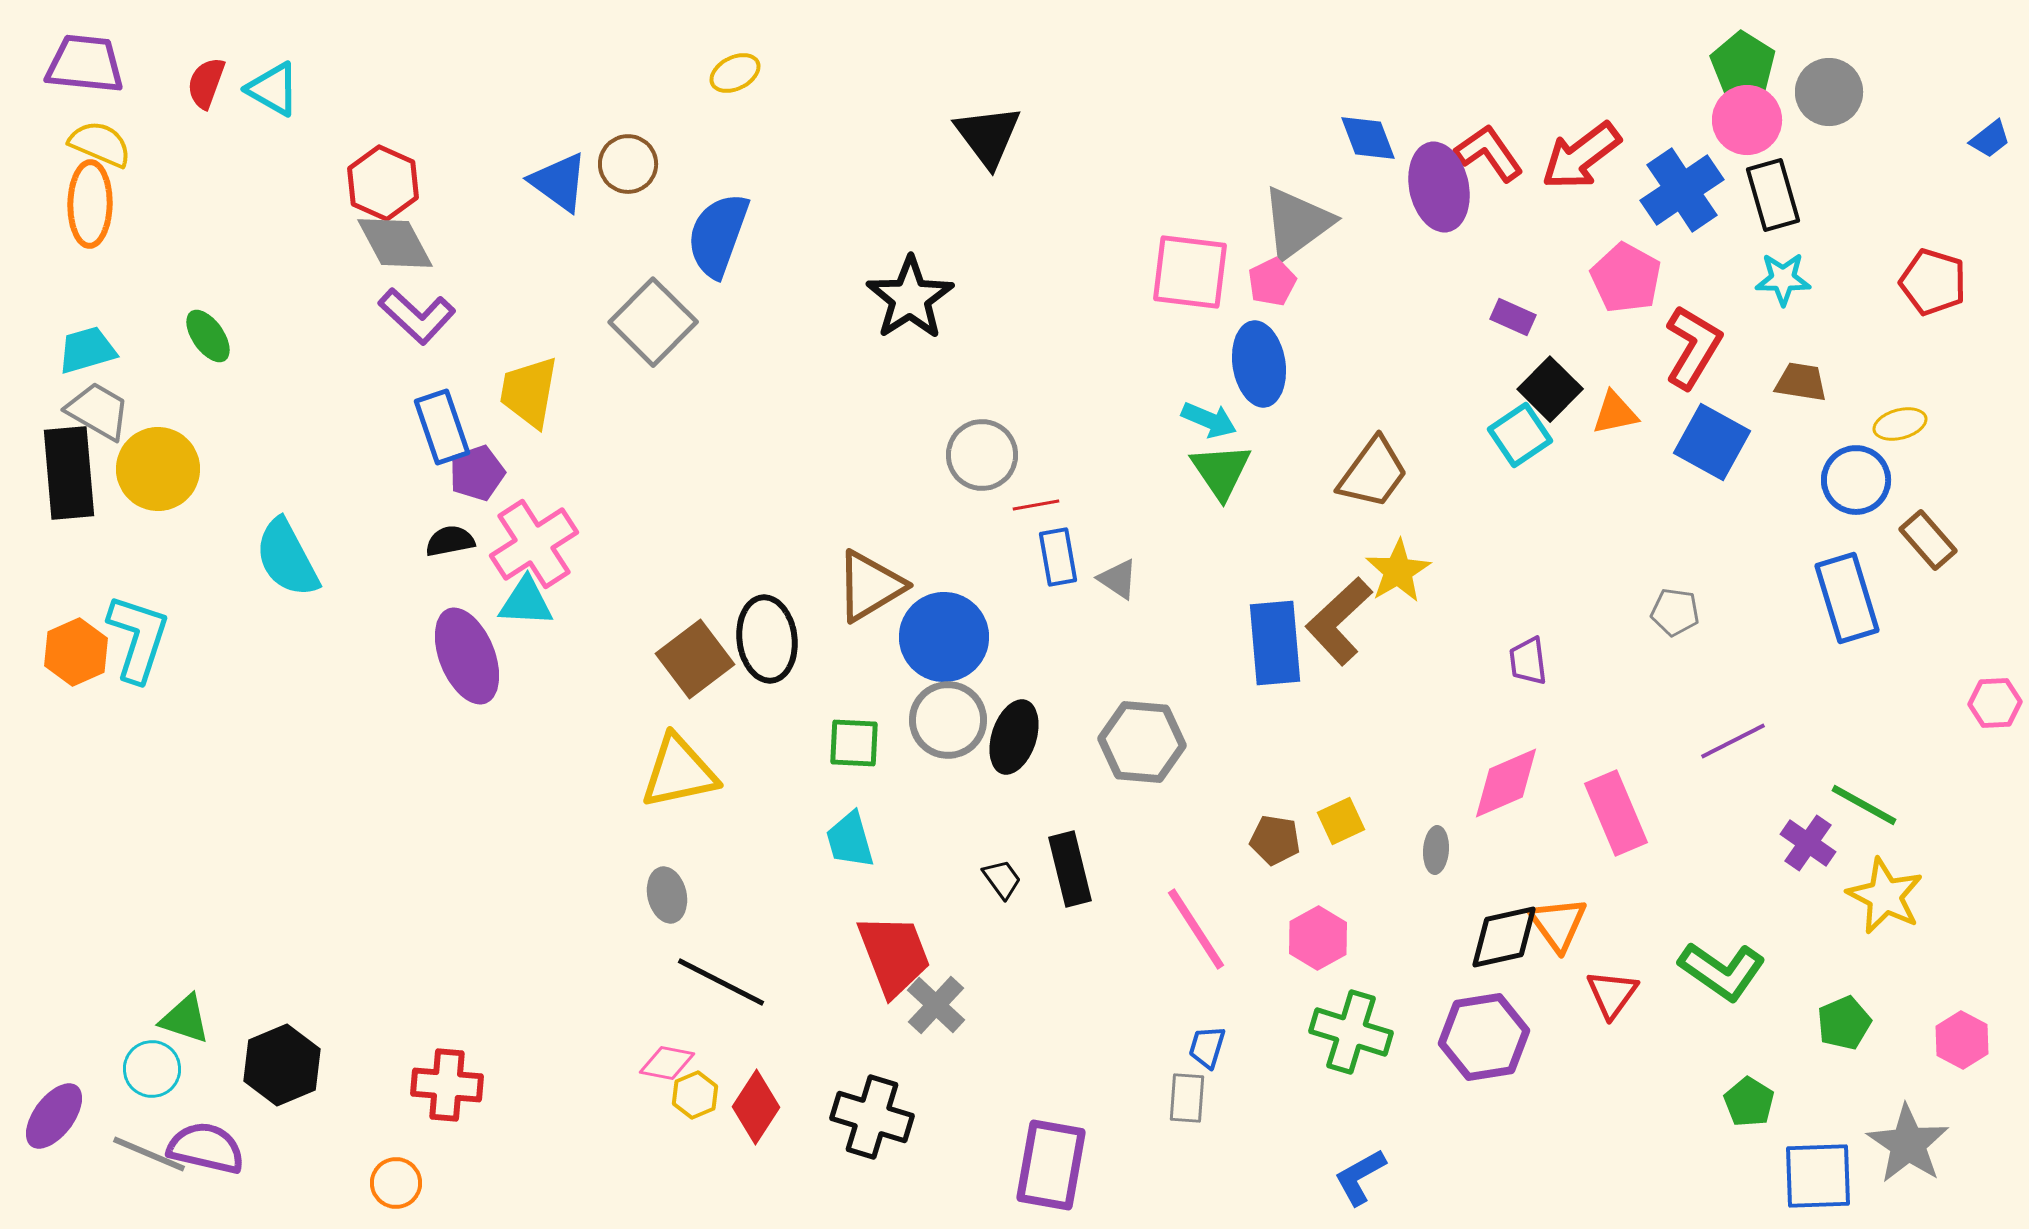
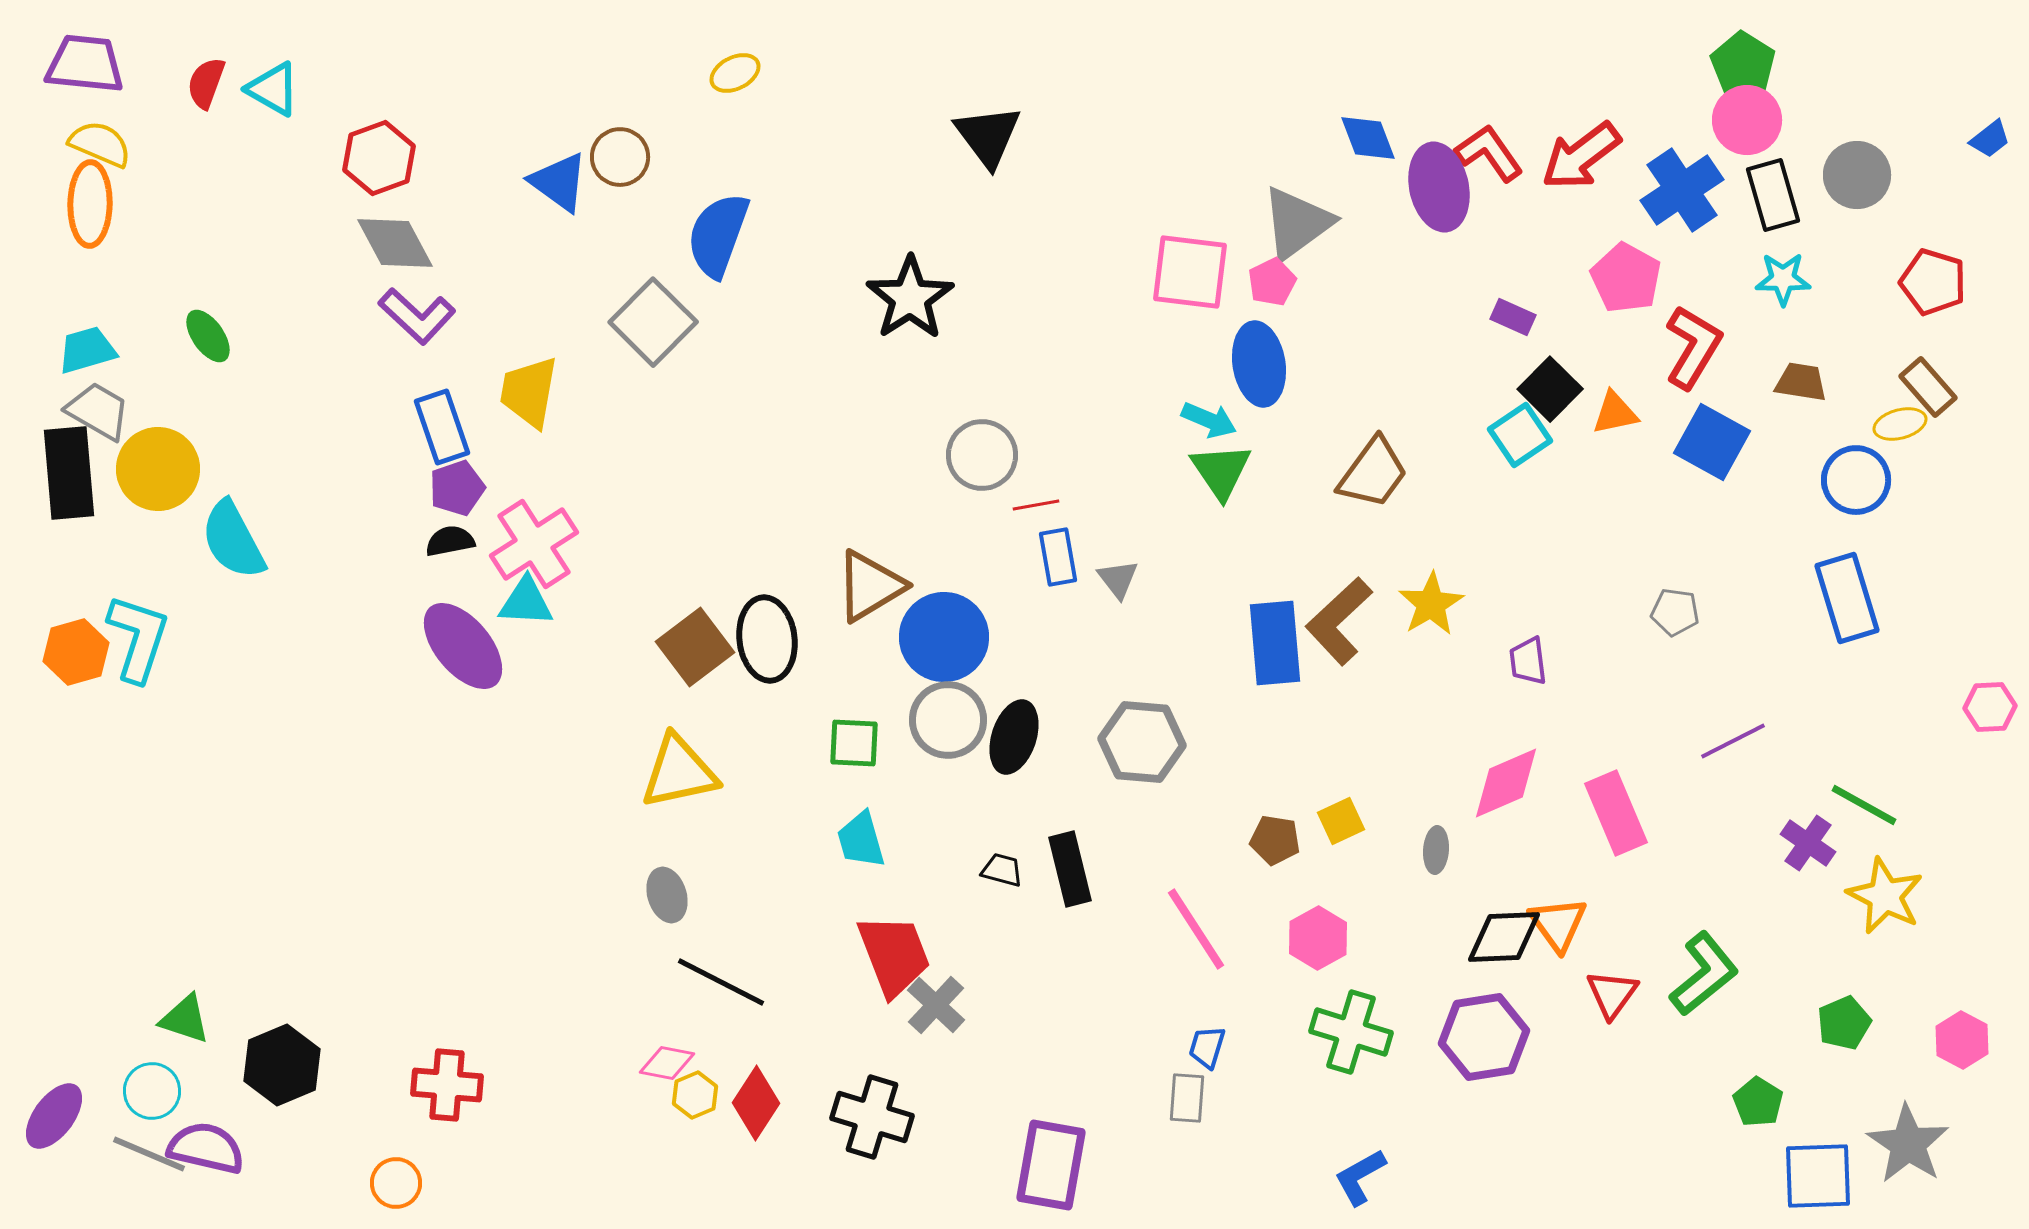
gray circle at (1829, 92): moved 28 px right, 83 px down
brown circle at (628, 164): moved 8 px left, 7 px up
red hexagon at (383, 183): moved 4 px left, 25 px up; rotated 16 degrees clockwise
purple pentagon at (477, 473): moved 20 px left, 15 px down
brown rectangle at (1928, 540): moved 153 px up
cyan semicircle at (287, 558): moved 54 px left, 18 px up
yellow star at (1398, 571): moved 33 px right, 33 px down
gray triangle at (1118, 579): rotated 18 degrees clockwise
orange hexagon at (76, 652): rotated 8 degrees clockwise
purple ellipse at (467, 656): moved 4 px left, 10 px up; rotated 18 degrees counterclockwise
brown square at (695, 659): moved 12 px up
pink hexagon at (1995, 703): moved 5 px left, 4 px down
cyan trapezoid at (850, 840): moved 11 px right
black trapezoid at (1002, 879): moved 9 px up; rotated 39 degrees counterclockwise
gray ellipse at (667, 895): rotated 4 degrees counterclockwise
black diamond at (1504, 937): rotated 10 degrees clockwise
green L-shape at (1722, 971): moved 18 px left, 3 px down; rotated 74 degrees counterclockwise
cyan circle at (152, 1069): moved 22 px down
green pentagon at (1749, 1102): moved 9 px right
red diamond at (756, 1107): moved 4 px up
